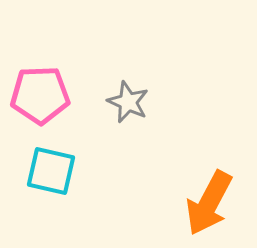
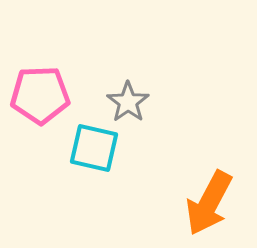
gray star: rotated 12 degrees clockwise
cyan square: moved 43 px right, 23 px up
